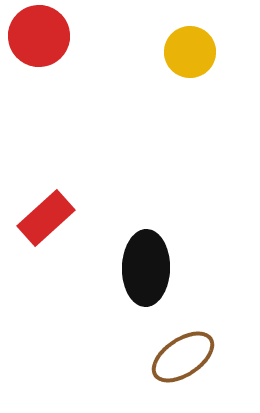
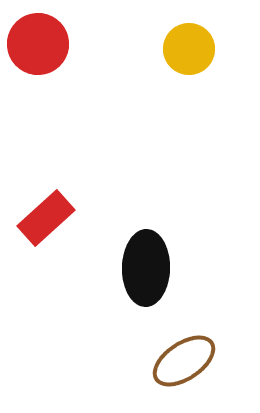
red circle: moved 1 px left, 8 px down
yellow circle: moved 1 px left, 3 px up
brown ellipse: moved 1 px right, 4 px down
